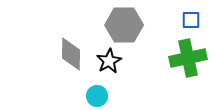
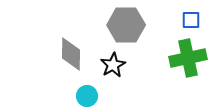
gray hexagon: moved 2 px right
black star: moved 4 px right, 4 px down
cyan circle: moved 10 px left
